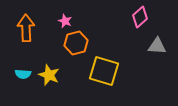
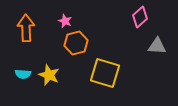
yellow square: moved 1 px right, 2 px down
